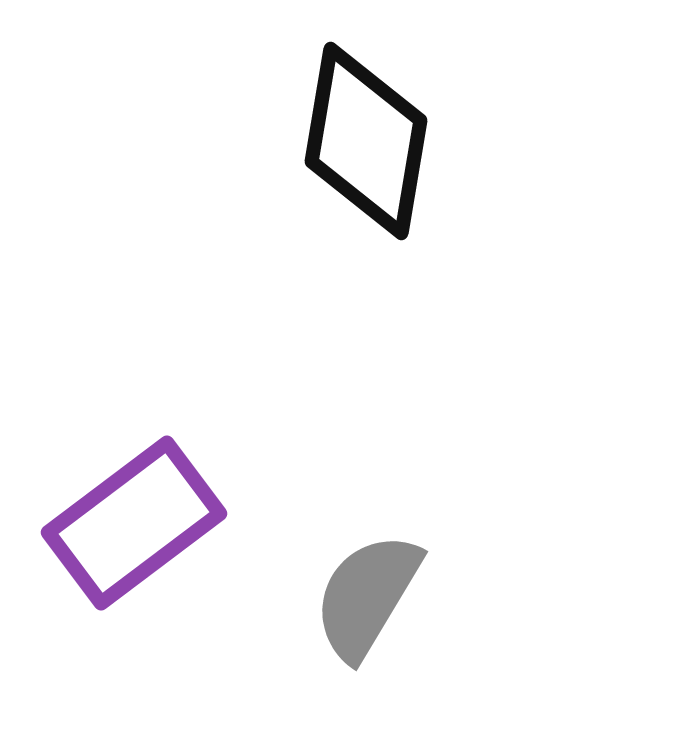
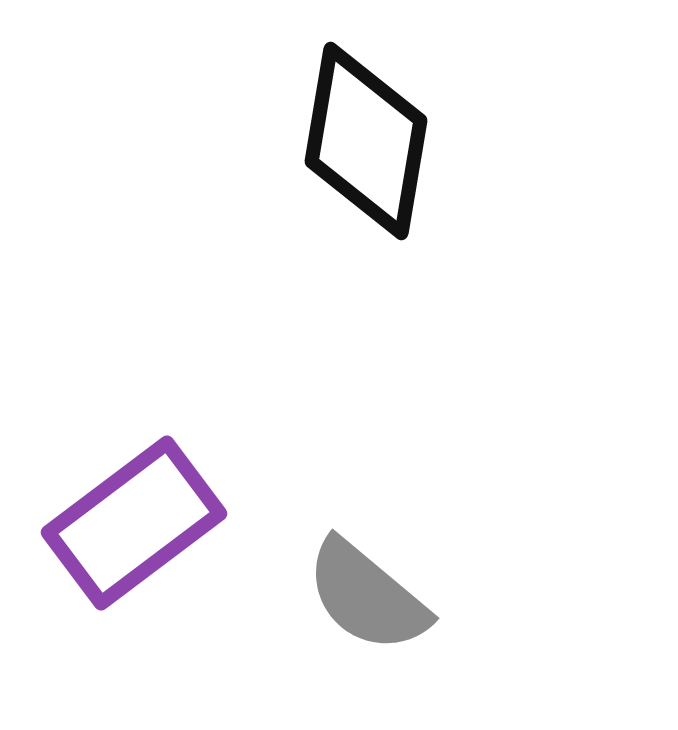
gray semicircle: rotated 81 degrees counterclockwise
